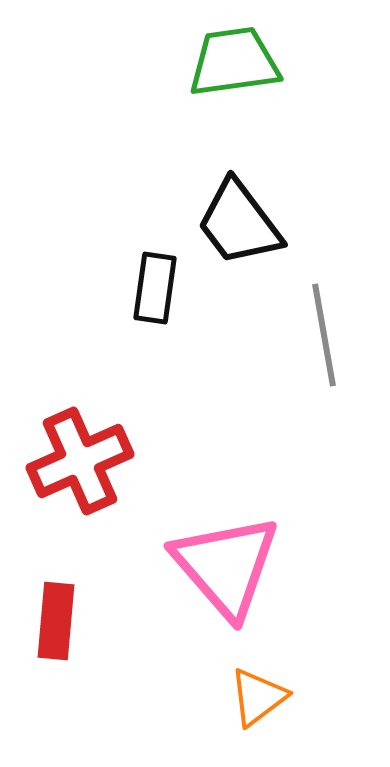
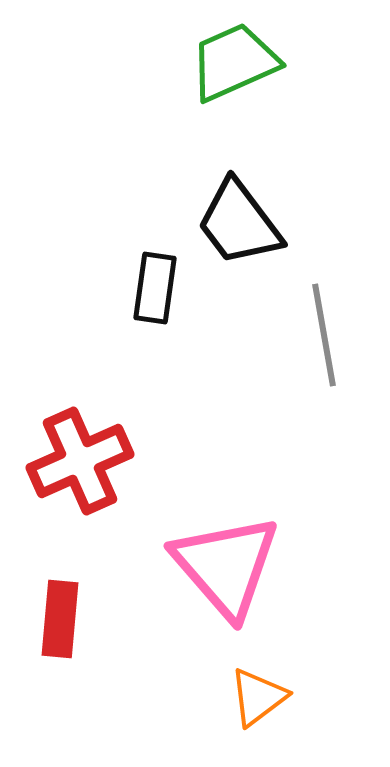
green trapezoid: rotated 16 degrees counterclockwise
red rectangle: moved 4 px right, 2 px up
